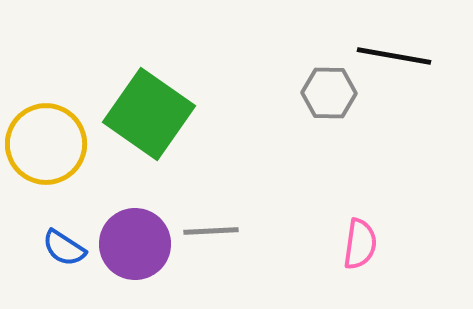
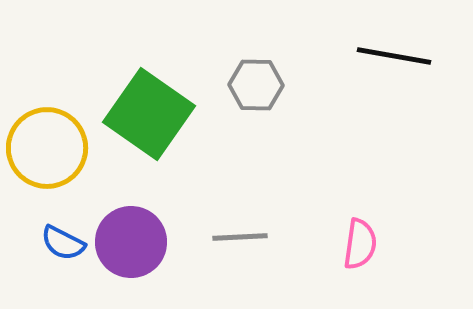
gray hexagon: moved 73 px left, 8 px up
yellow circle: moved 1 px right, 4 px down
gray line: moved 29 px right, 6 px down
purple circle: moved 4 px left, 2 px up
blue semicircle: moved 1 px left, 5 px up; rotated 6 degrees counterclockwise
